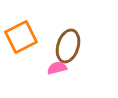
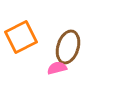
brown ellipse: moved 1 px down
